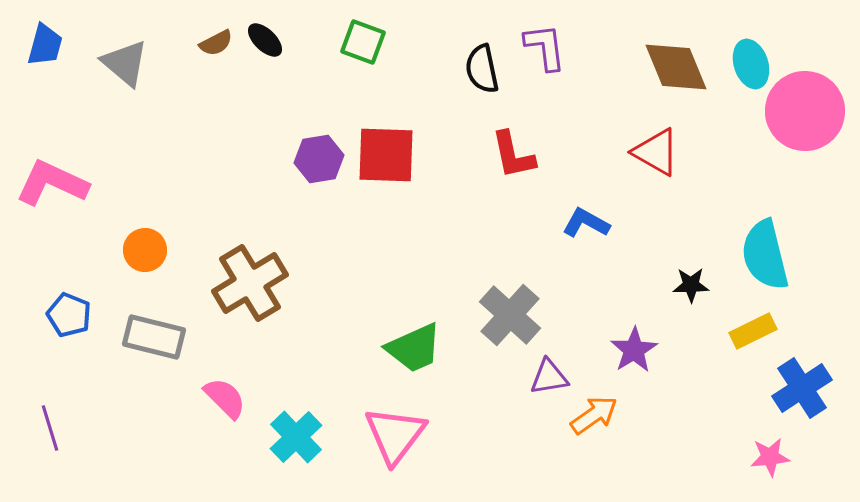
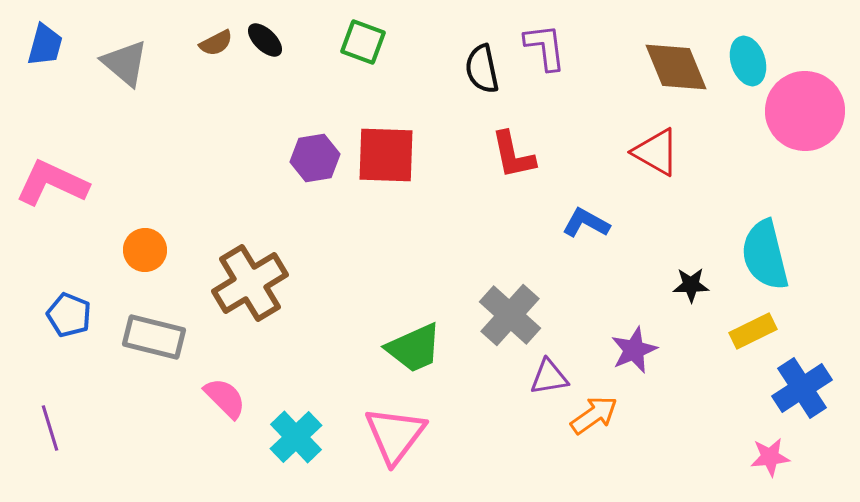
cyan ellipse: moved 3 px left, 3 px up
purple hexagon: moved 4 px left, 1 px up
purple star: rotated 9 degrees clockwise
